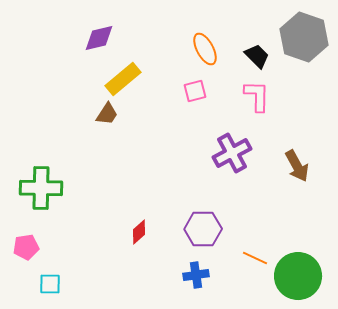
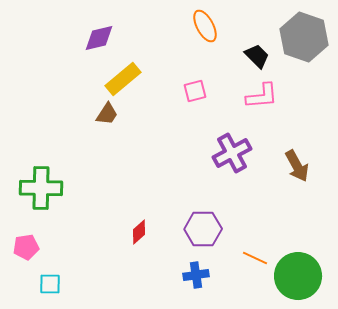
orange ellipse: moved 23 px up
pink L-shape: moved 5 px right; rotated 84 degrees clockwise
